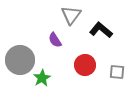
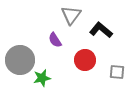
red circle: moved 5 px up
green star: rotated 18 degrees clockwise
